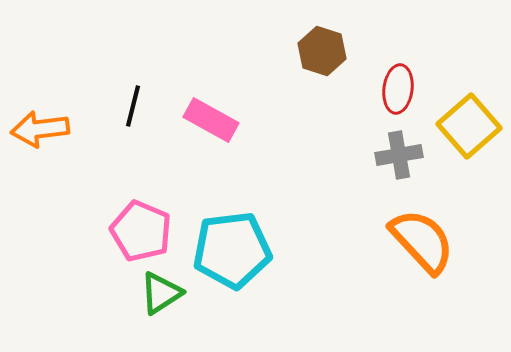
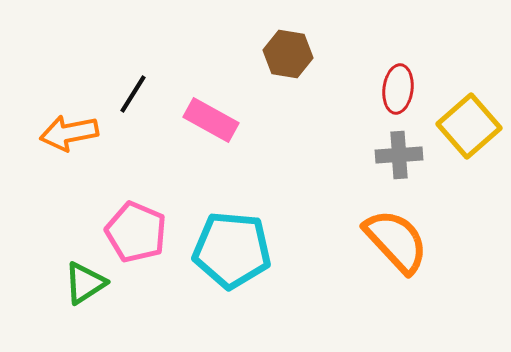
brown hexagon: moved 34 px left, 3 px down; rotated 9 degrees counterclockwise
black line: moved 12 px up; rotated 18 degrees clockwise
orange arrow: moved 29 px right, 4 px down; rotated 4 degrees counterclockwise
gray cross: rotated 6 degrees clockwise
pink pentagon: moved 5 px left, 1 px down
orange semicircle: moved 26 px left
cyan pentagon: rotated 12 degrees clockwise
green triangle: moved 76 px left, 10 px up
